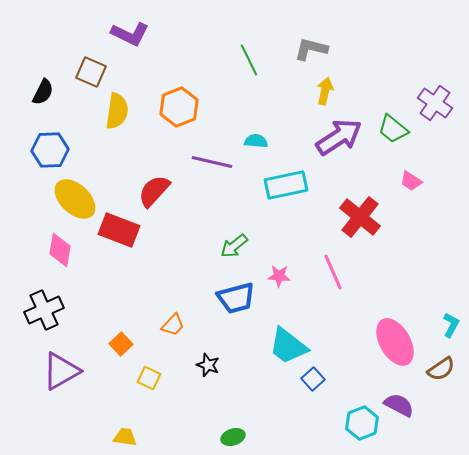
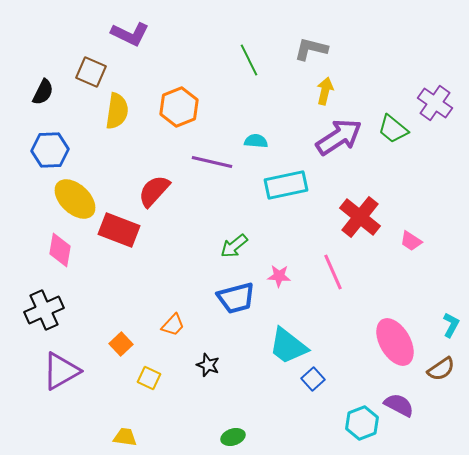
pink trapezoid: moved 60 px down
